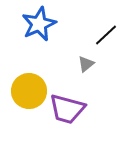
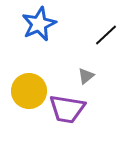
gray triangle: moved 12 px down
purple trapezoid: rotated 6 degrees counterclockwise
